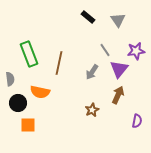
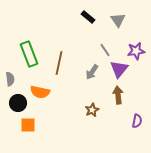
brown arrow: rotated 30 degrees counterclockwise
